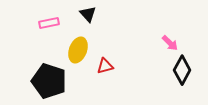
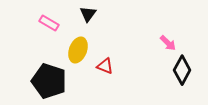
black triangle: rotated 18 degrees clockwise
pink rectangle: rotated 42 degrees clockwise
pink arrow: moved 2 px left
red triangle: rotated 36 degrees clockwise
